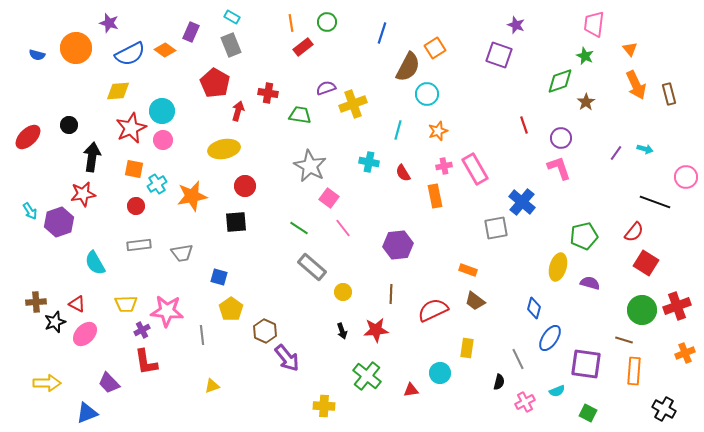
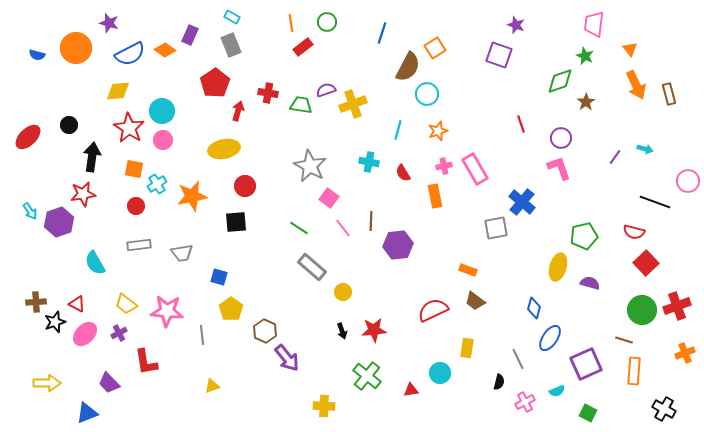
purple rectangle at (191, 32): moved 1 px left, 3 px down
red pentagon at (215, 83): rotated 8 degrees clockwise
purple semicircle at (326, 88): moved 2 px down
green trapezoid at (300, 115): moved 1 px right, 10 px up
red line at (524, 125): moved 3 px left, 1 px up
red star at (131, 128): moved 2 px left; rotated 16 degrees counterclockwise
purple line at (616, 153): moved 1 px left, 4 px down
pink circle at (686, 177): moved 2 px right, 4 px down
red semicircle at (634, 232): rotated 65 degrees clockwise
red square at (646, 263): rotated 15 degrees clockwise
brown line at (391, 294): moved 20 px left, 73 px up
yellow trapezoid at (126, 304): rotated 40 degrees clockwise
purple cross at (142, 330): moved 23 px left, 3 px down
red star at (376, 330): moved 2 px left
purple square at (586, 364): rotated 32 degrees counterclockwise
